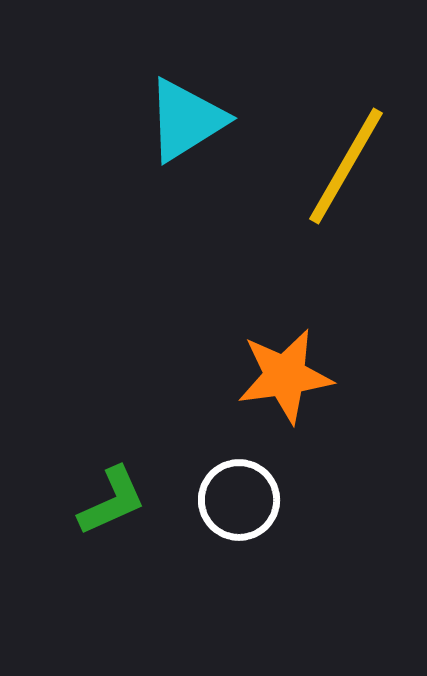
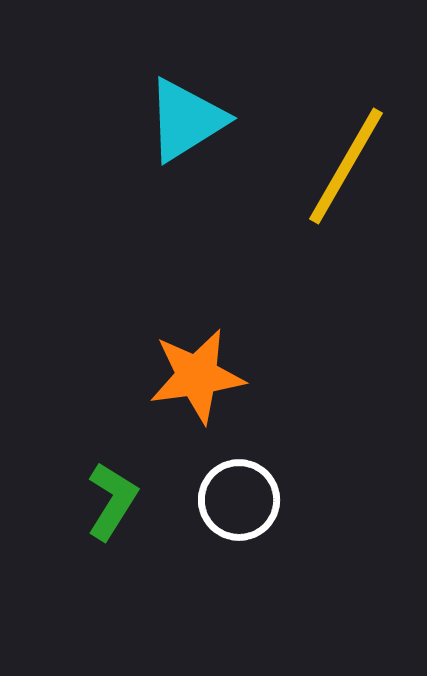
orange star: moved 88 px left
green L-shape: rotated 34 degrees counterclockwise
